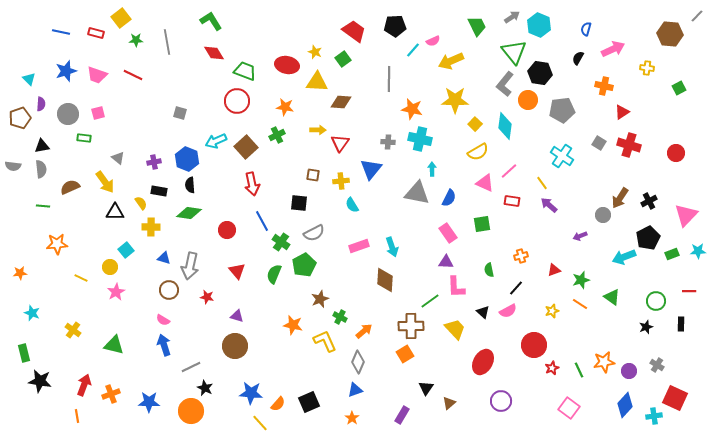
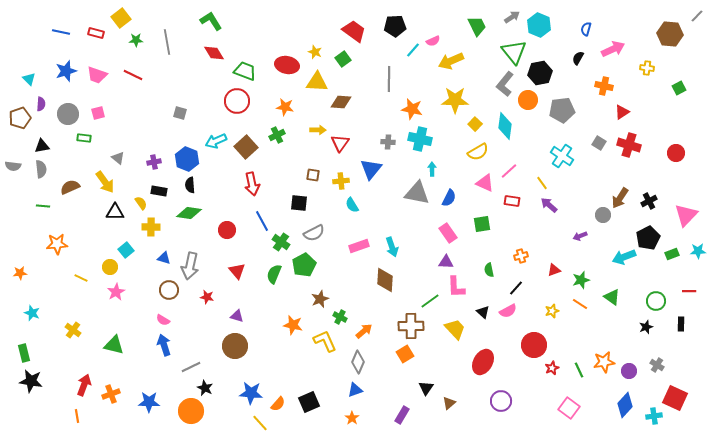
black hexagon at (540, 73): rotated 20 degrees counterclockwise
black star at (40, 381): moved 9 px left
